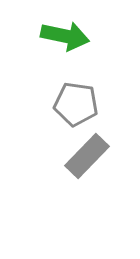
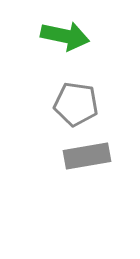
gray rectangle: rotated 36 degrees clockwise
